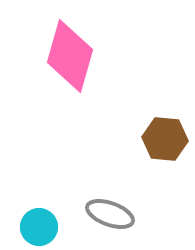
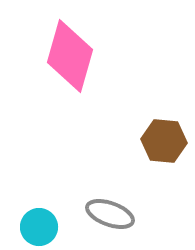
brown hexagon: moved 1 px left, 2 px down
